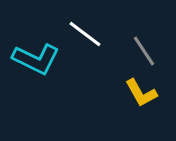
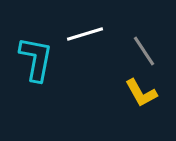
white line: rotated 54 degrees counterclockwise
cyan L-shape: rotated 105 degrees counterclockwise
